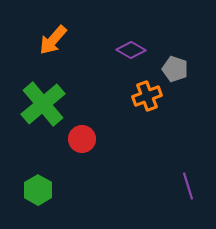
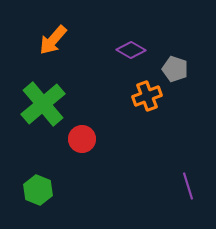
green hexagon: rotated 8 degrees counterclockwise
